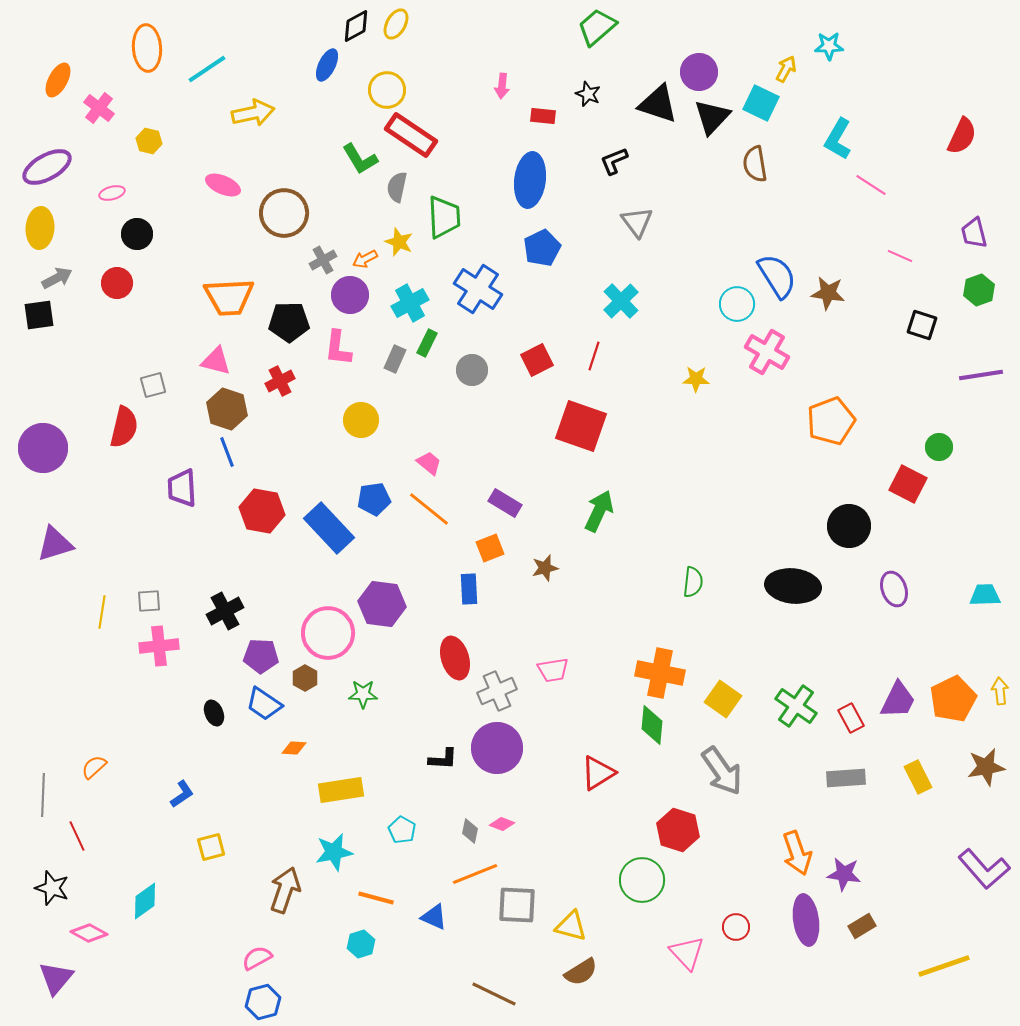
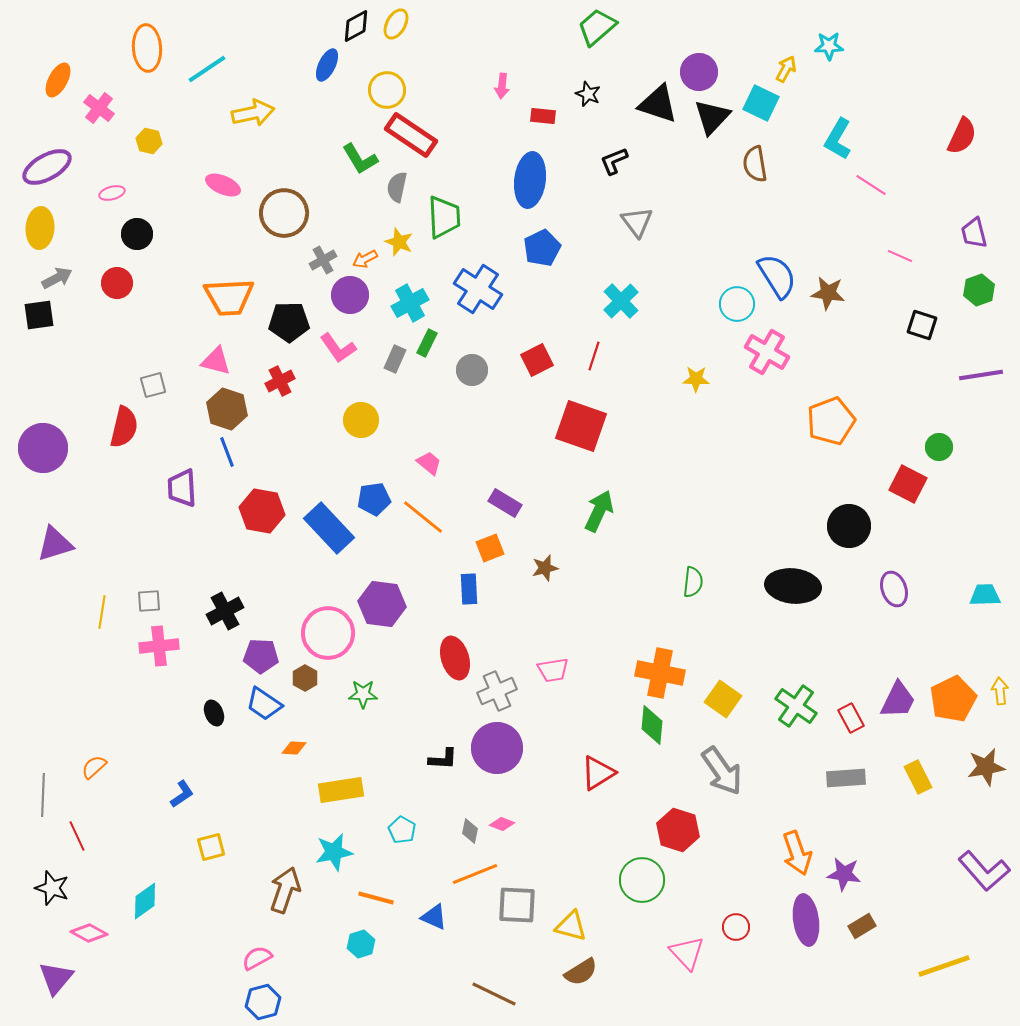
pink L-shape at (338, 348): rotated 42 degrees counterclockwise
orange line at (429, 509): moved 6 px left, 8 px down
purple L-shape at (984, 869): moved 2 px down
